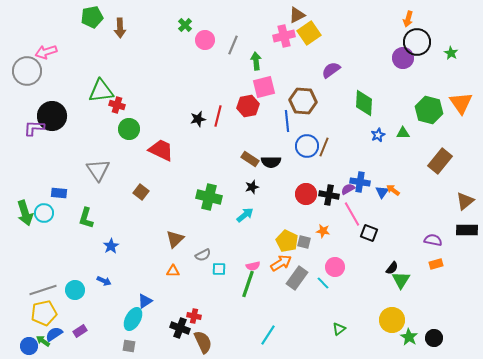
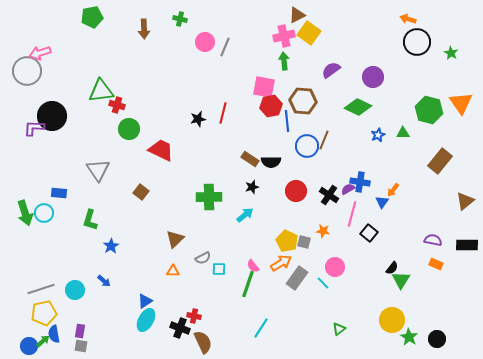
orange arrow at (408, 19): rotated 91 degrees clockwise
green cross at (185, 25): moved 5 px left, 6 px up; rotated 32 degrees counterclockwise
brown arrow at (120, 28): moved 24 px right, 1 px down
yellow square at (309, 33): rotated 20 degrees counterclockwise
pink circle at (205, 40): moved 2 px down
gray line at (233, 45): moved 8 px left, 2 px down
pink arrow at (46, 52): moved 6 px left, 1 px down
purple circle at (403, 58): moved 30 px left, 19 px down
green arrow at (256, 61): moved 28 px right
pink square at (264, 87): rotated 25 degrees clockwise
green diamond at (364, 103): moved 6 px left, 4 px down; rotated 68 degrees counterclockwise
red hexagon at (248, 106): moved 23 px right
red line at (218, 116): moved 5 px right, 3 px up
brown line at (324, 147): moved 7 px up
orange arrow at (393, 190): rotated 88 degrees counterclockwise
blue triangle at (382, 192): moved 10 px down
red circle at (306, 194): moved 10 px left, 3 px up
black cross at (329, 195): rotated 24 degrees clockwise
green cross at (209, 197): rotated 15 degrees counterclockwise
pink line at (352, 214): rotated 45 degrees clockwise
green L-shape at (86, 218): moved 4 px right, 2 px down
black rectangle at (467, 230): moved 15 px down
black square at (369, 233): rotated 18 degrees clockwise
gray semicircle at (203, 255): moved 3 px down
orange rectangle at (436, 264): rotated 40 degrees clockwise
pink semicircle at (253, 266): rotated 64 degrees clockwise
blue arrow at (104, 281): rotated 16 degrees clockwise
gray line at (43, 290): moved 2 px left, 1 px up
cyan ellipse at (133, 319): moved 13 px right, 1 px down
purple rectangle at (80, 331): rotated 48 degrees counterclockwise
blue semicircle at (54, 334): rotated 66 degrees counterclockwise
cyan line at (268, 335): moved 7 px left, 7 px up
black circle at (434, 338): moved 3 px right, 1 px down
green arrow at (43, 341): rotated 104 degrees clockwise
gray square at (129, 346): moved 48 px left
